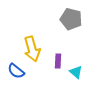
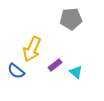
gray pentagon: rotated 20 degrees counterclockwise
yellow arrow: rotated 40 degrees clockwise
purple rectangle: moved 3 px left, 4 px down; rotated 48 degrees clockwise
